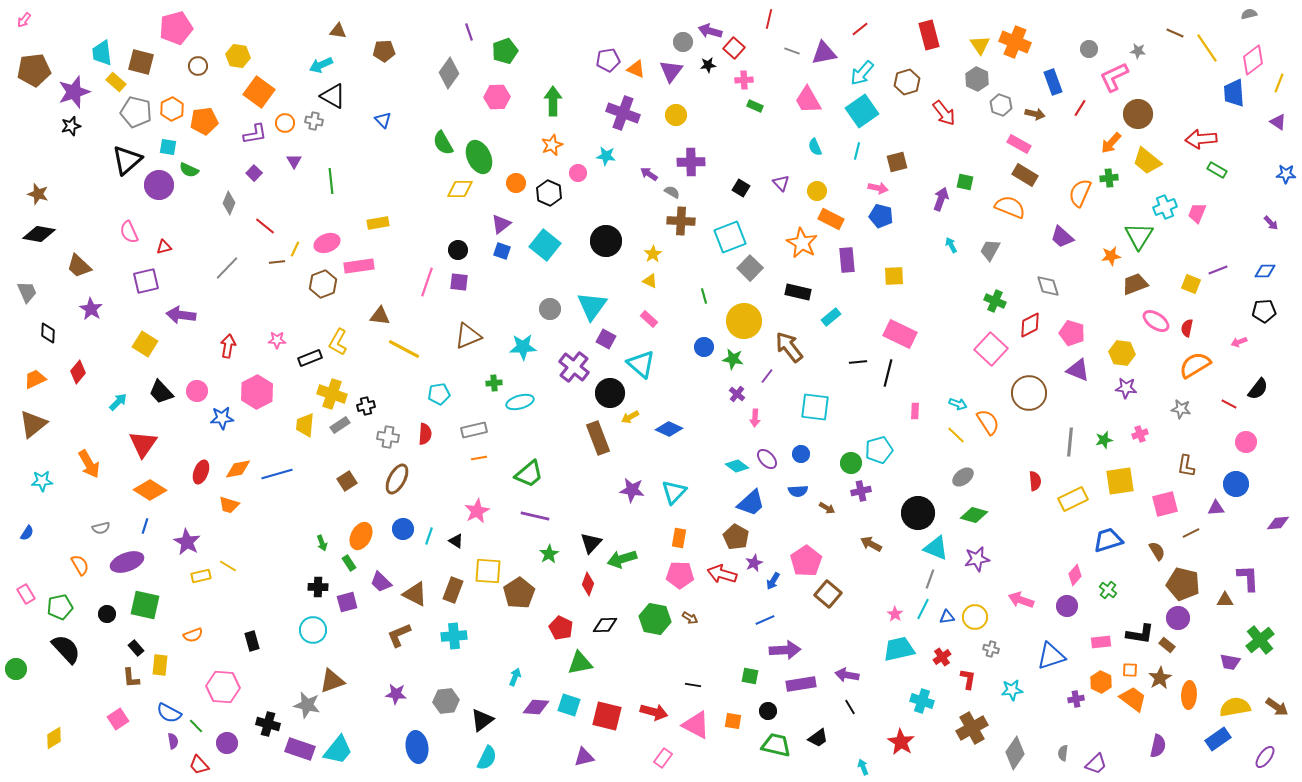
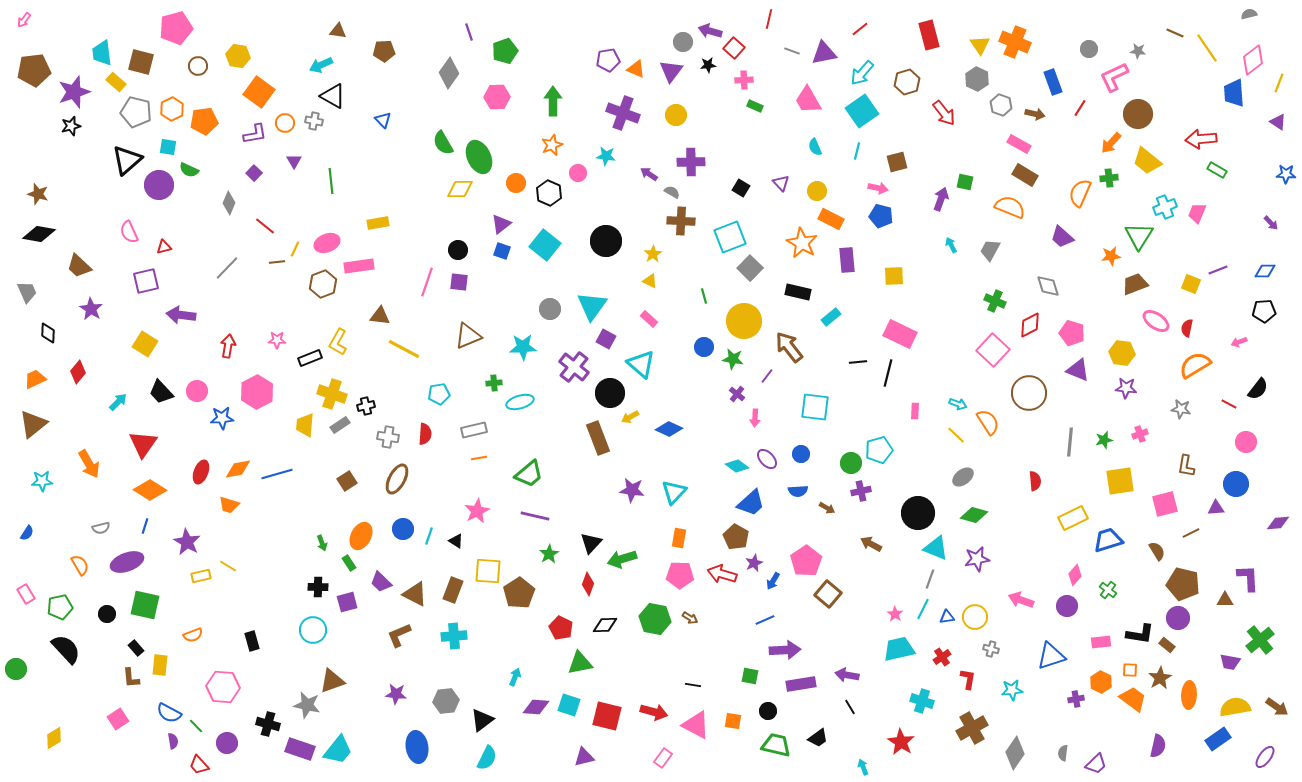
pink square at (991, 349): moved 2 px right, 1 px down
yellow rectangle at (1073, 499): moved 19 px down
